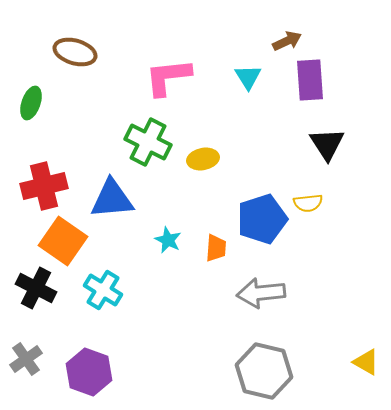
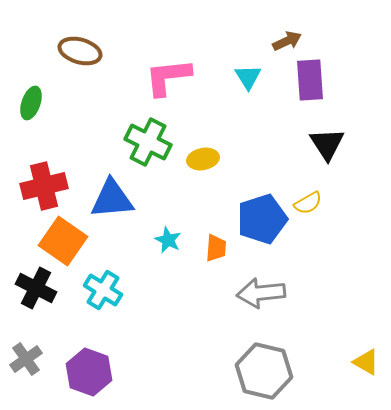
brown ellipse: moved 5 px right, 1 px up
yellow semicircle: rotated 24 degrees counterclockwise
